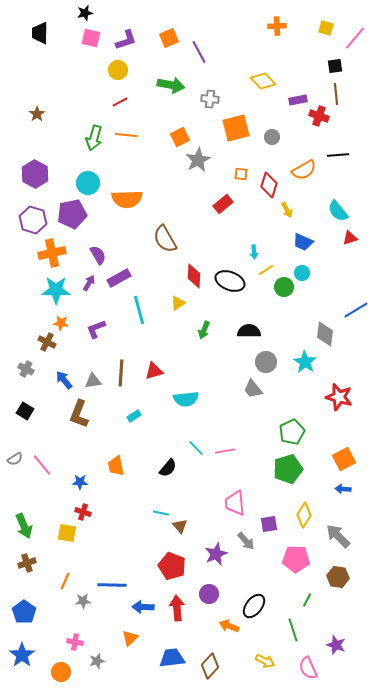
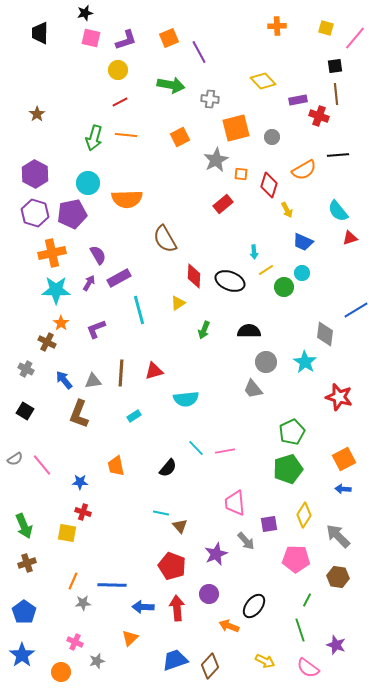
gray star at (198, 160): moved 18 px right
purple hexagon at (33, 220): moved 2 px right, 7 px up
orange star at (61, 323): rotated 28 degrees clockwise
orange line at (65, 581): moved 8 px right
gray star at (83, 601): moved 2 px down
green line at (293, 630): moved 7 px right
pink cross at (75, 642): rotated 14 degrees clockwise
blue trapezoid at (172, 658): moved 3 px right, 2 px down; rotated 12 degrees counterclockwise
pink semicircle at (308, 668): rotated 30 degrees counterclockwise
